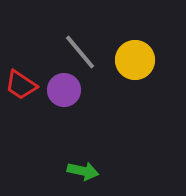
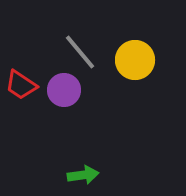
green arrow: moved 4 px down; rotated 20 degrees counterclockwise
